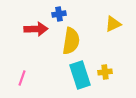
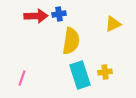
red arrow: moved 13 px up
